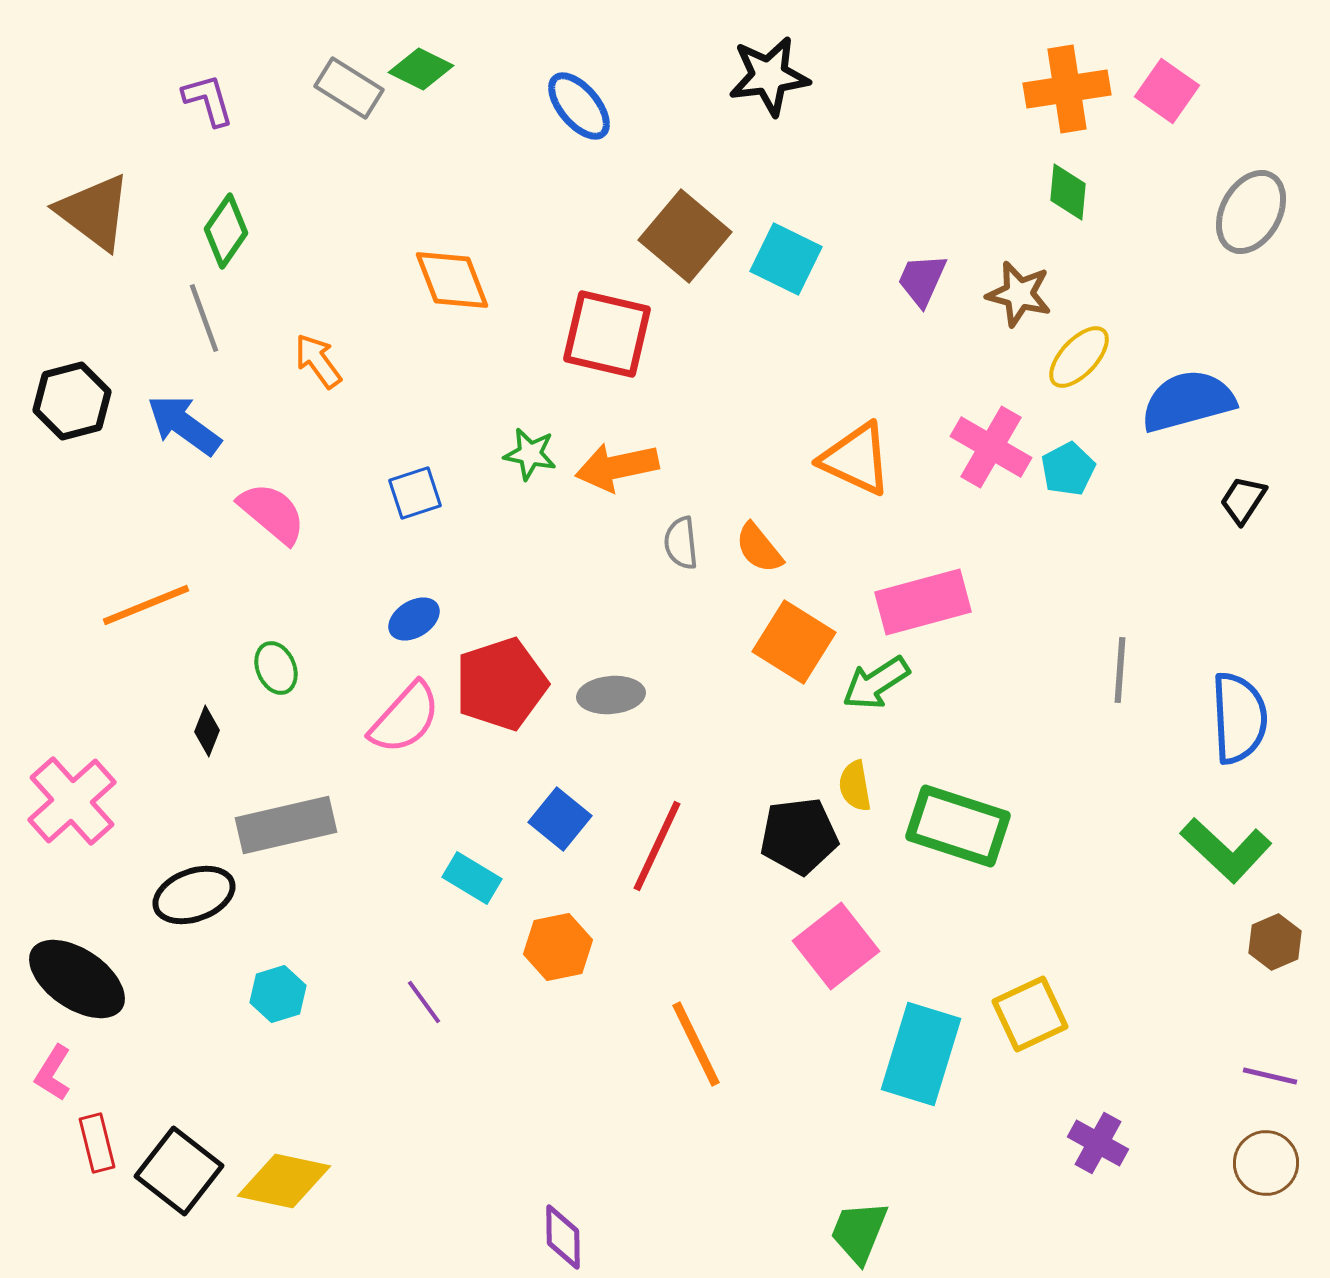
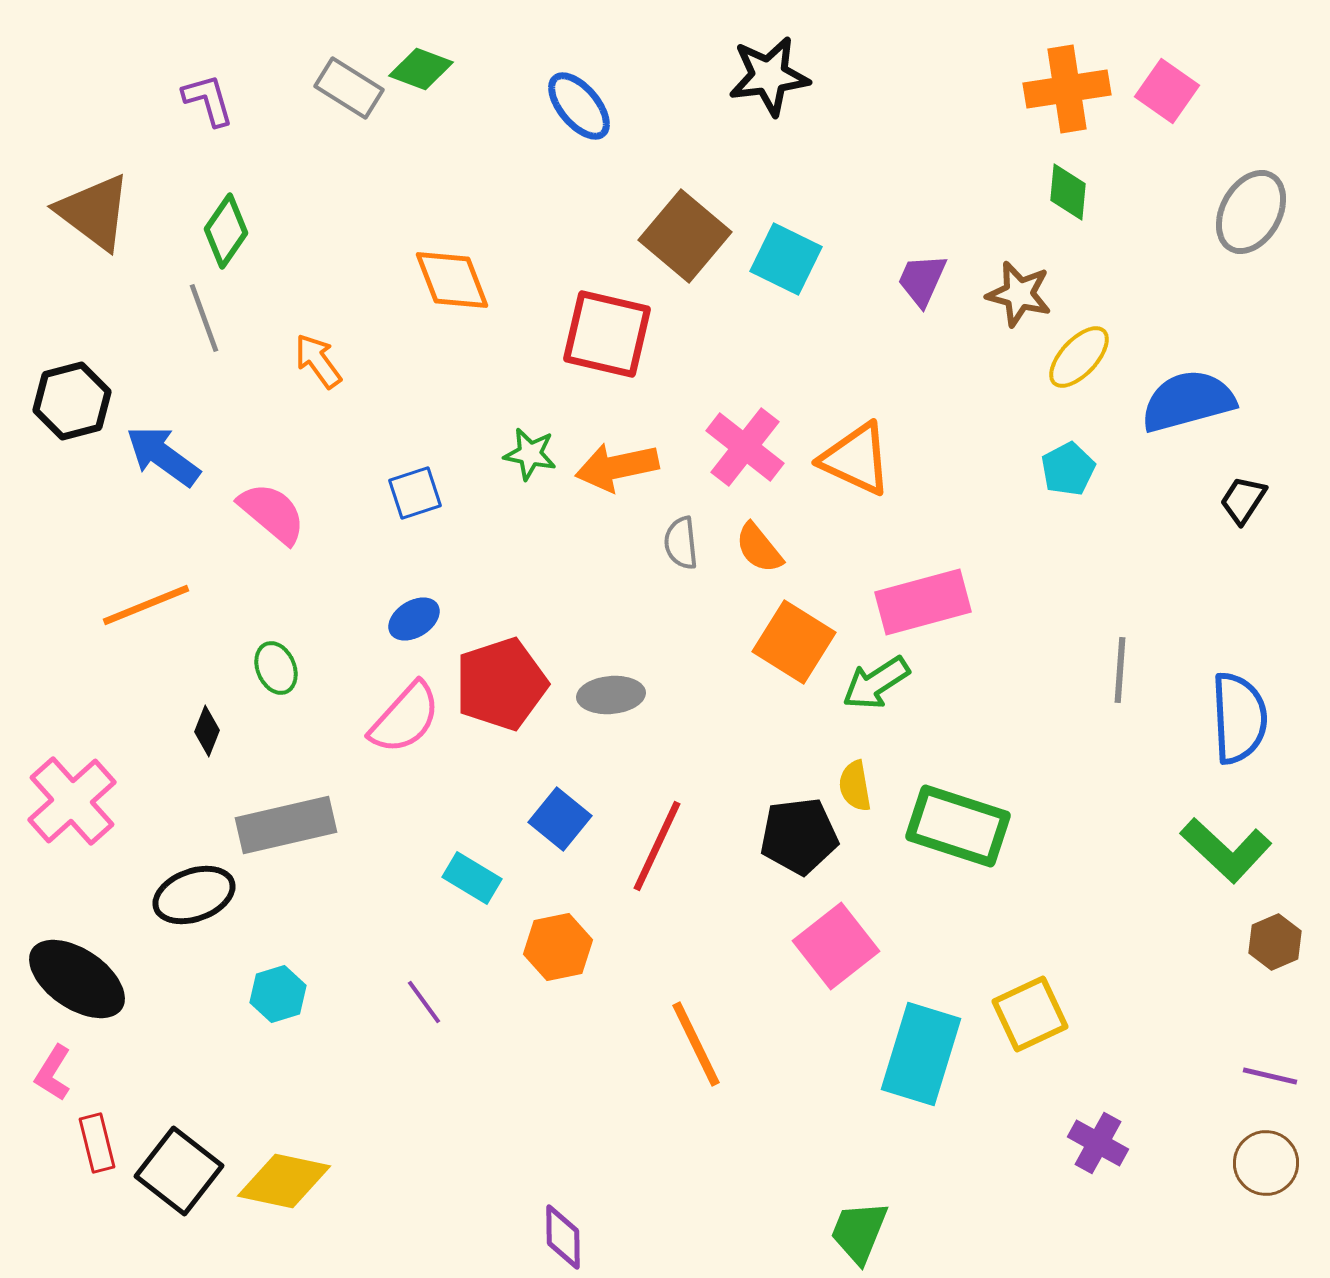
green diamond at (421, 69): rotated 6 degrees counterclockwise
blue arrow at (184, 425): moved 21 px left, 31 px down
pink cross at (991, 447): moved 246 px left; rotated 8 degrees clockwise
